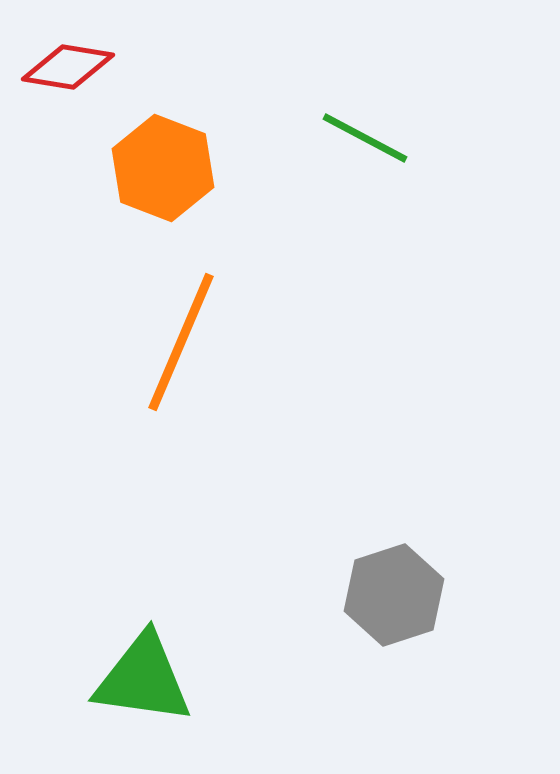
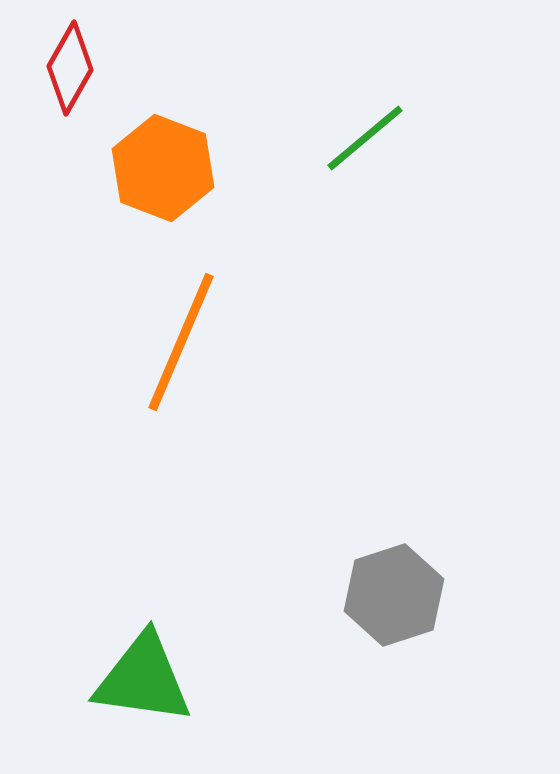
red diamond: moved 2 px right, 1 px down; rotated 70 degrees counterclockwise
green line: rotated 68 degrees counterclockwise
